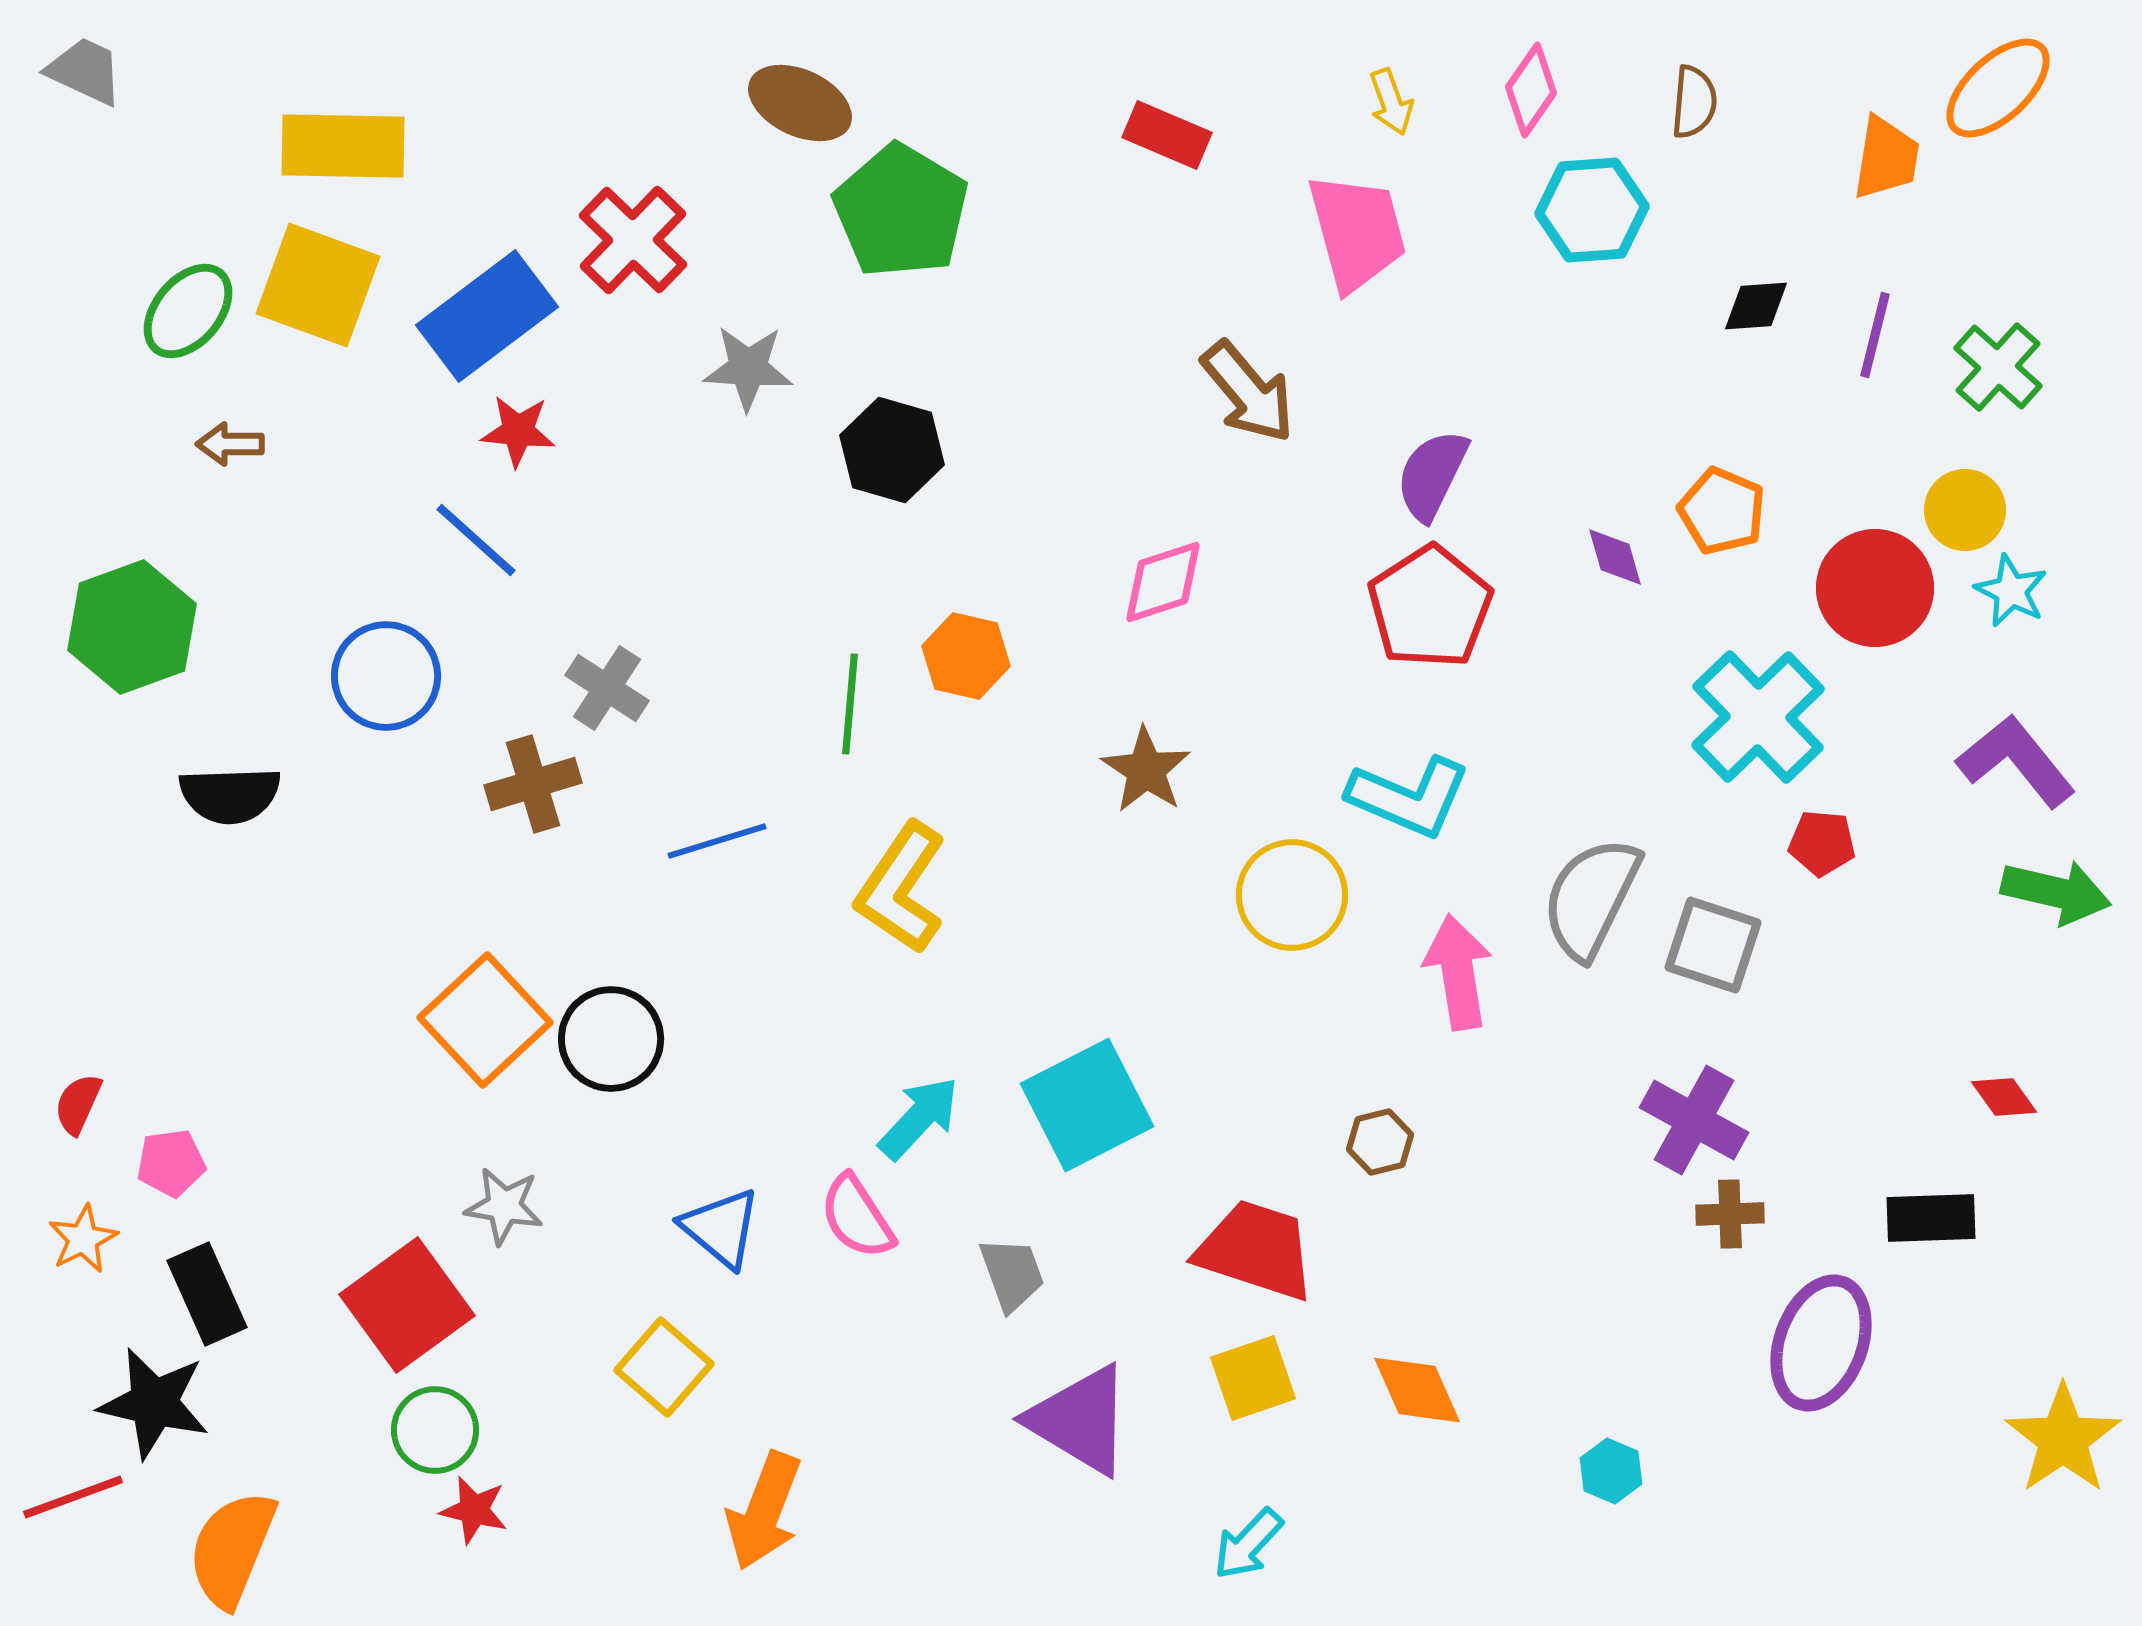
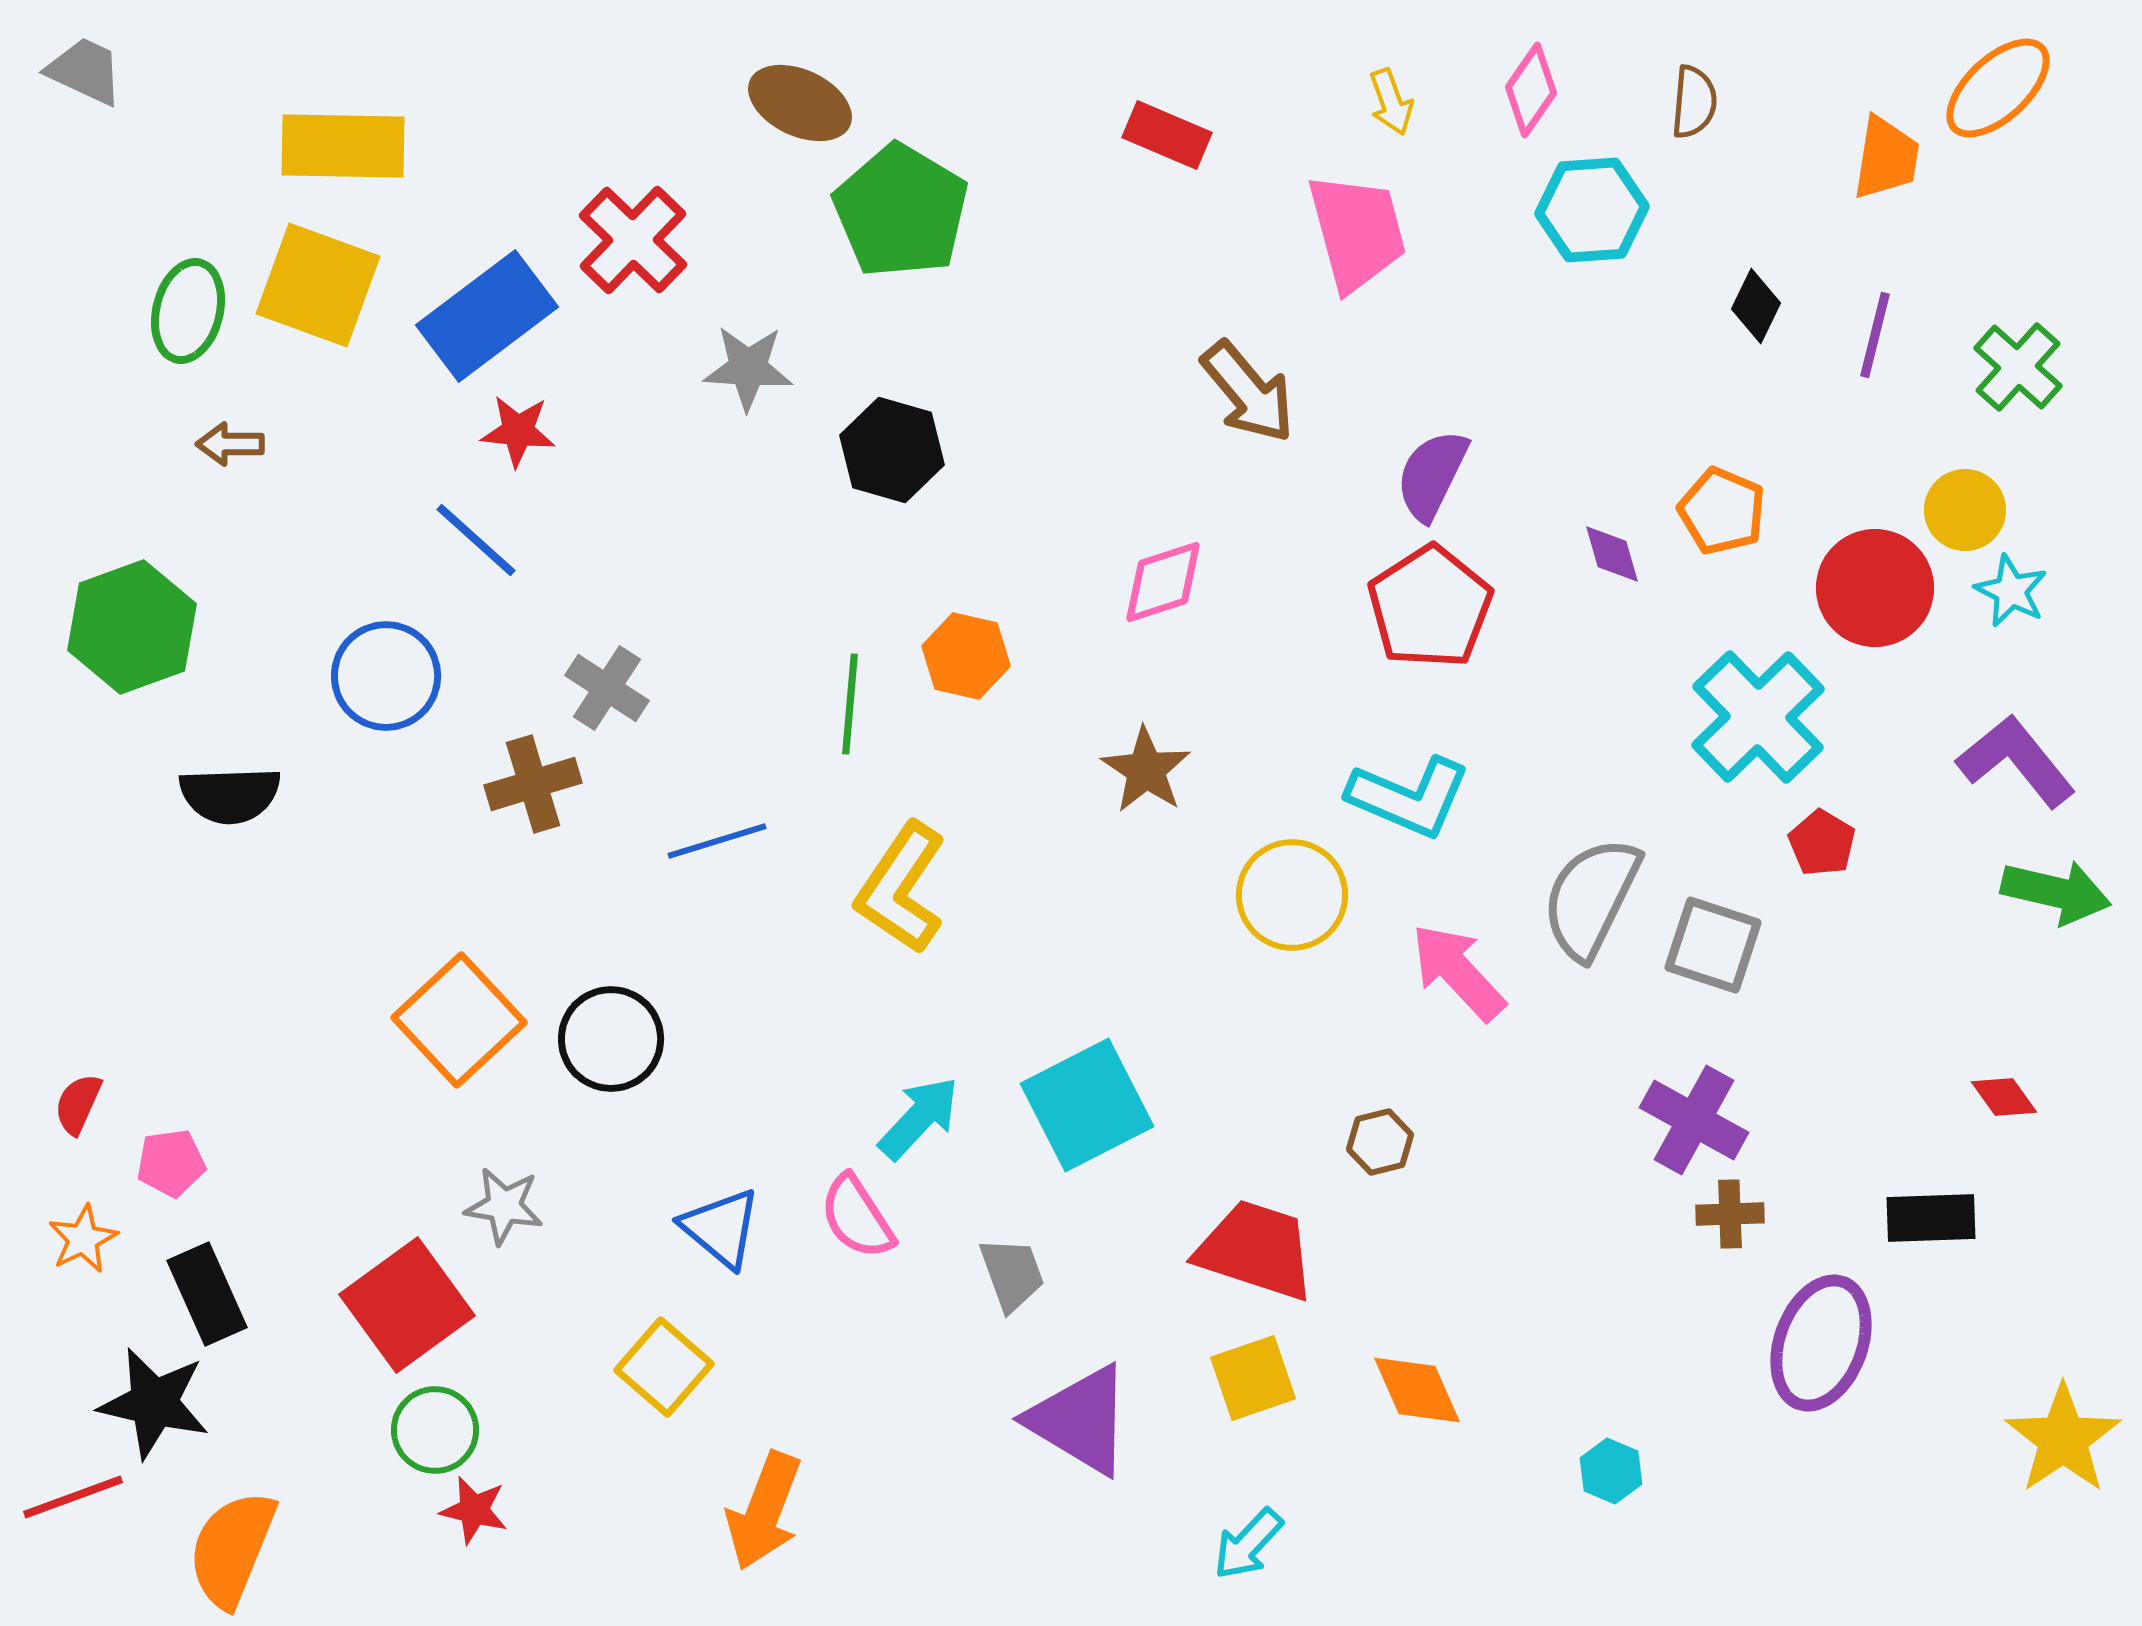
black diamond at (1756, 306): rotated 60 degrees counterclockwise
green ellipse at (188, 311): rotated 26 degrees counterclockwise
green cross at (1998, 367): moved 20 px right
purple diamond at (1615, 557): moved 3 px left, 3 px up
red pentagon at (1822, 843): rotated 26 degrees clockwise
pink arrow at (1458, 972): rotated 34 degrees counterclockwise
orange square at (485, 1020): moved 26 px left
